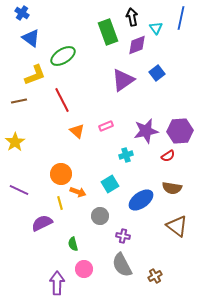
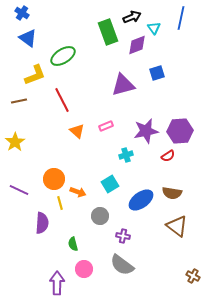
black arrow: rotated 78 degrees clockwise
cyan triangle: moved 2 px left
blue triangle: moved 3 px left
blue square: rotated 21 degrees clockwise
purple triangle: moved 5 px down; rotated 20 degrees clockwise
orange circle: moved 7 px left, 5 px down
brown semicircle: moved 5 px down
purple semicircle: rotated 120 degrees clockwise
gray semicircle: rotated 25 degrees counterclockwise
brown cross: moved 38 px right; rotated 32 degrees counterclockwise
